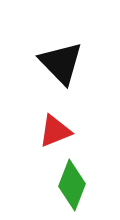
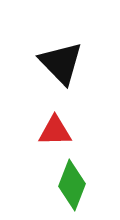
red triangle: rotated 21 degrees clockwise
